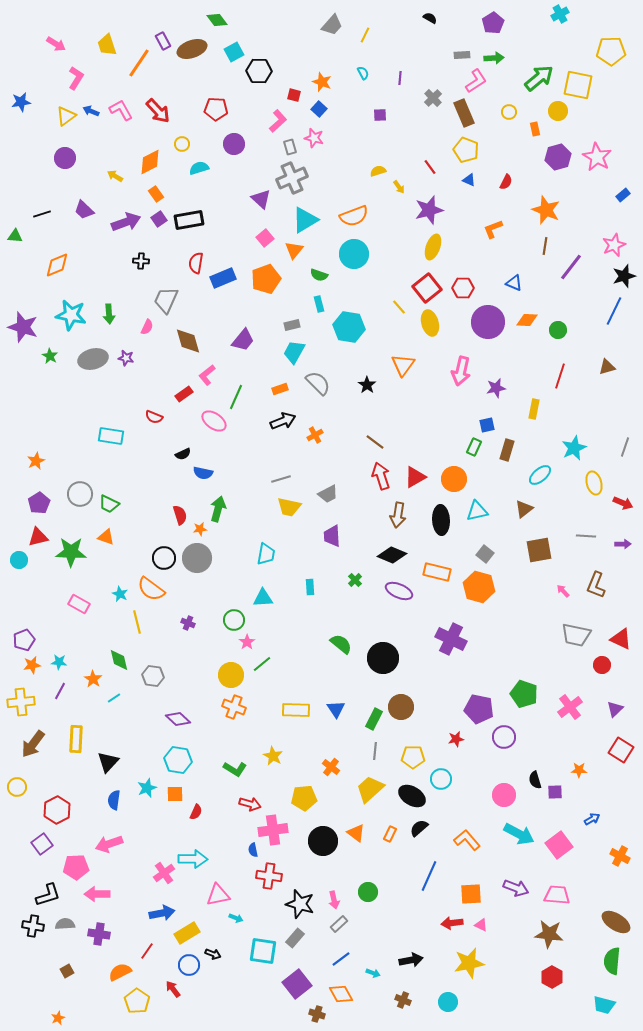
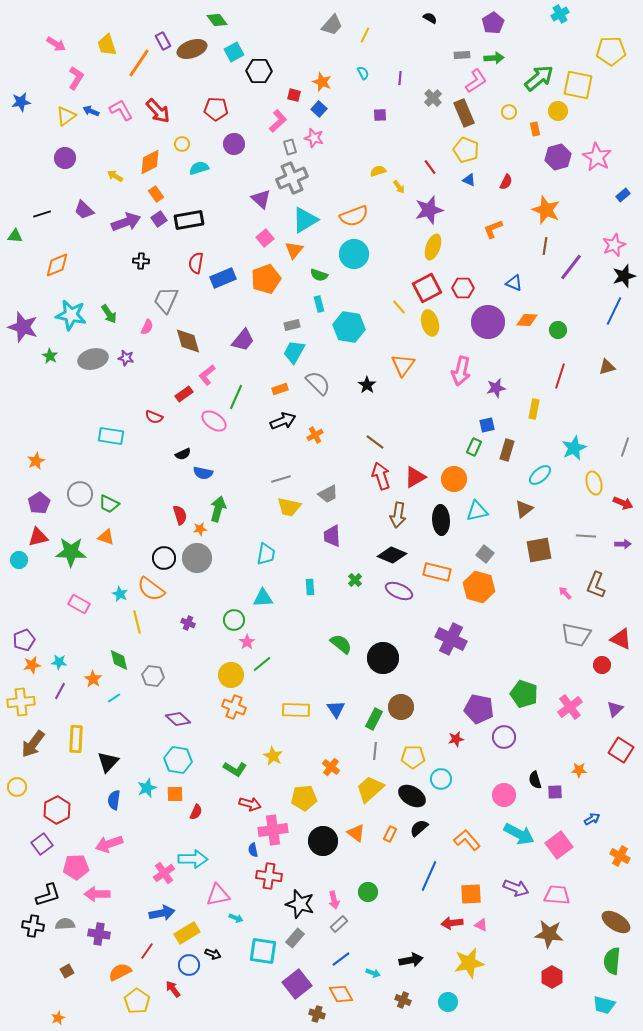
red square at (427, 288): rotated 12 degrees clockwise
green arrow at (109, 314): rotated 30 degrees counterclockwise
pink arrow at (563, 591): moved 2 px right, 2 px down
